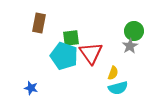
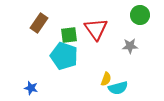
brown rectangle: rotated 24 degrees clockwise
green circle: moved 6 px right, 16 px up
green square: moved 2 px left, 3 px up
gray star: rotated 28 degrees clockwise
red triangle: moved 5 px right, 24 px up
yellow semicircle: moved 7 px left, 6 px down
